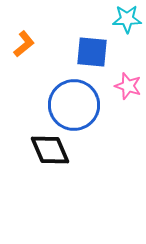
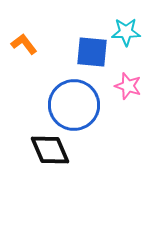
cyan star: moved 1 px left, 13 px down
orange L-shape: rotated 88 degrees counterclockwise
